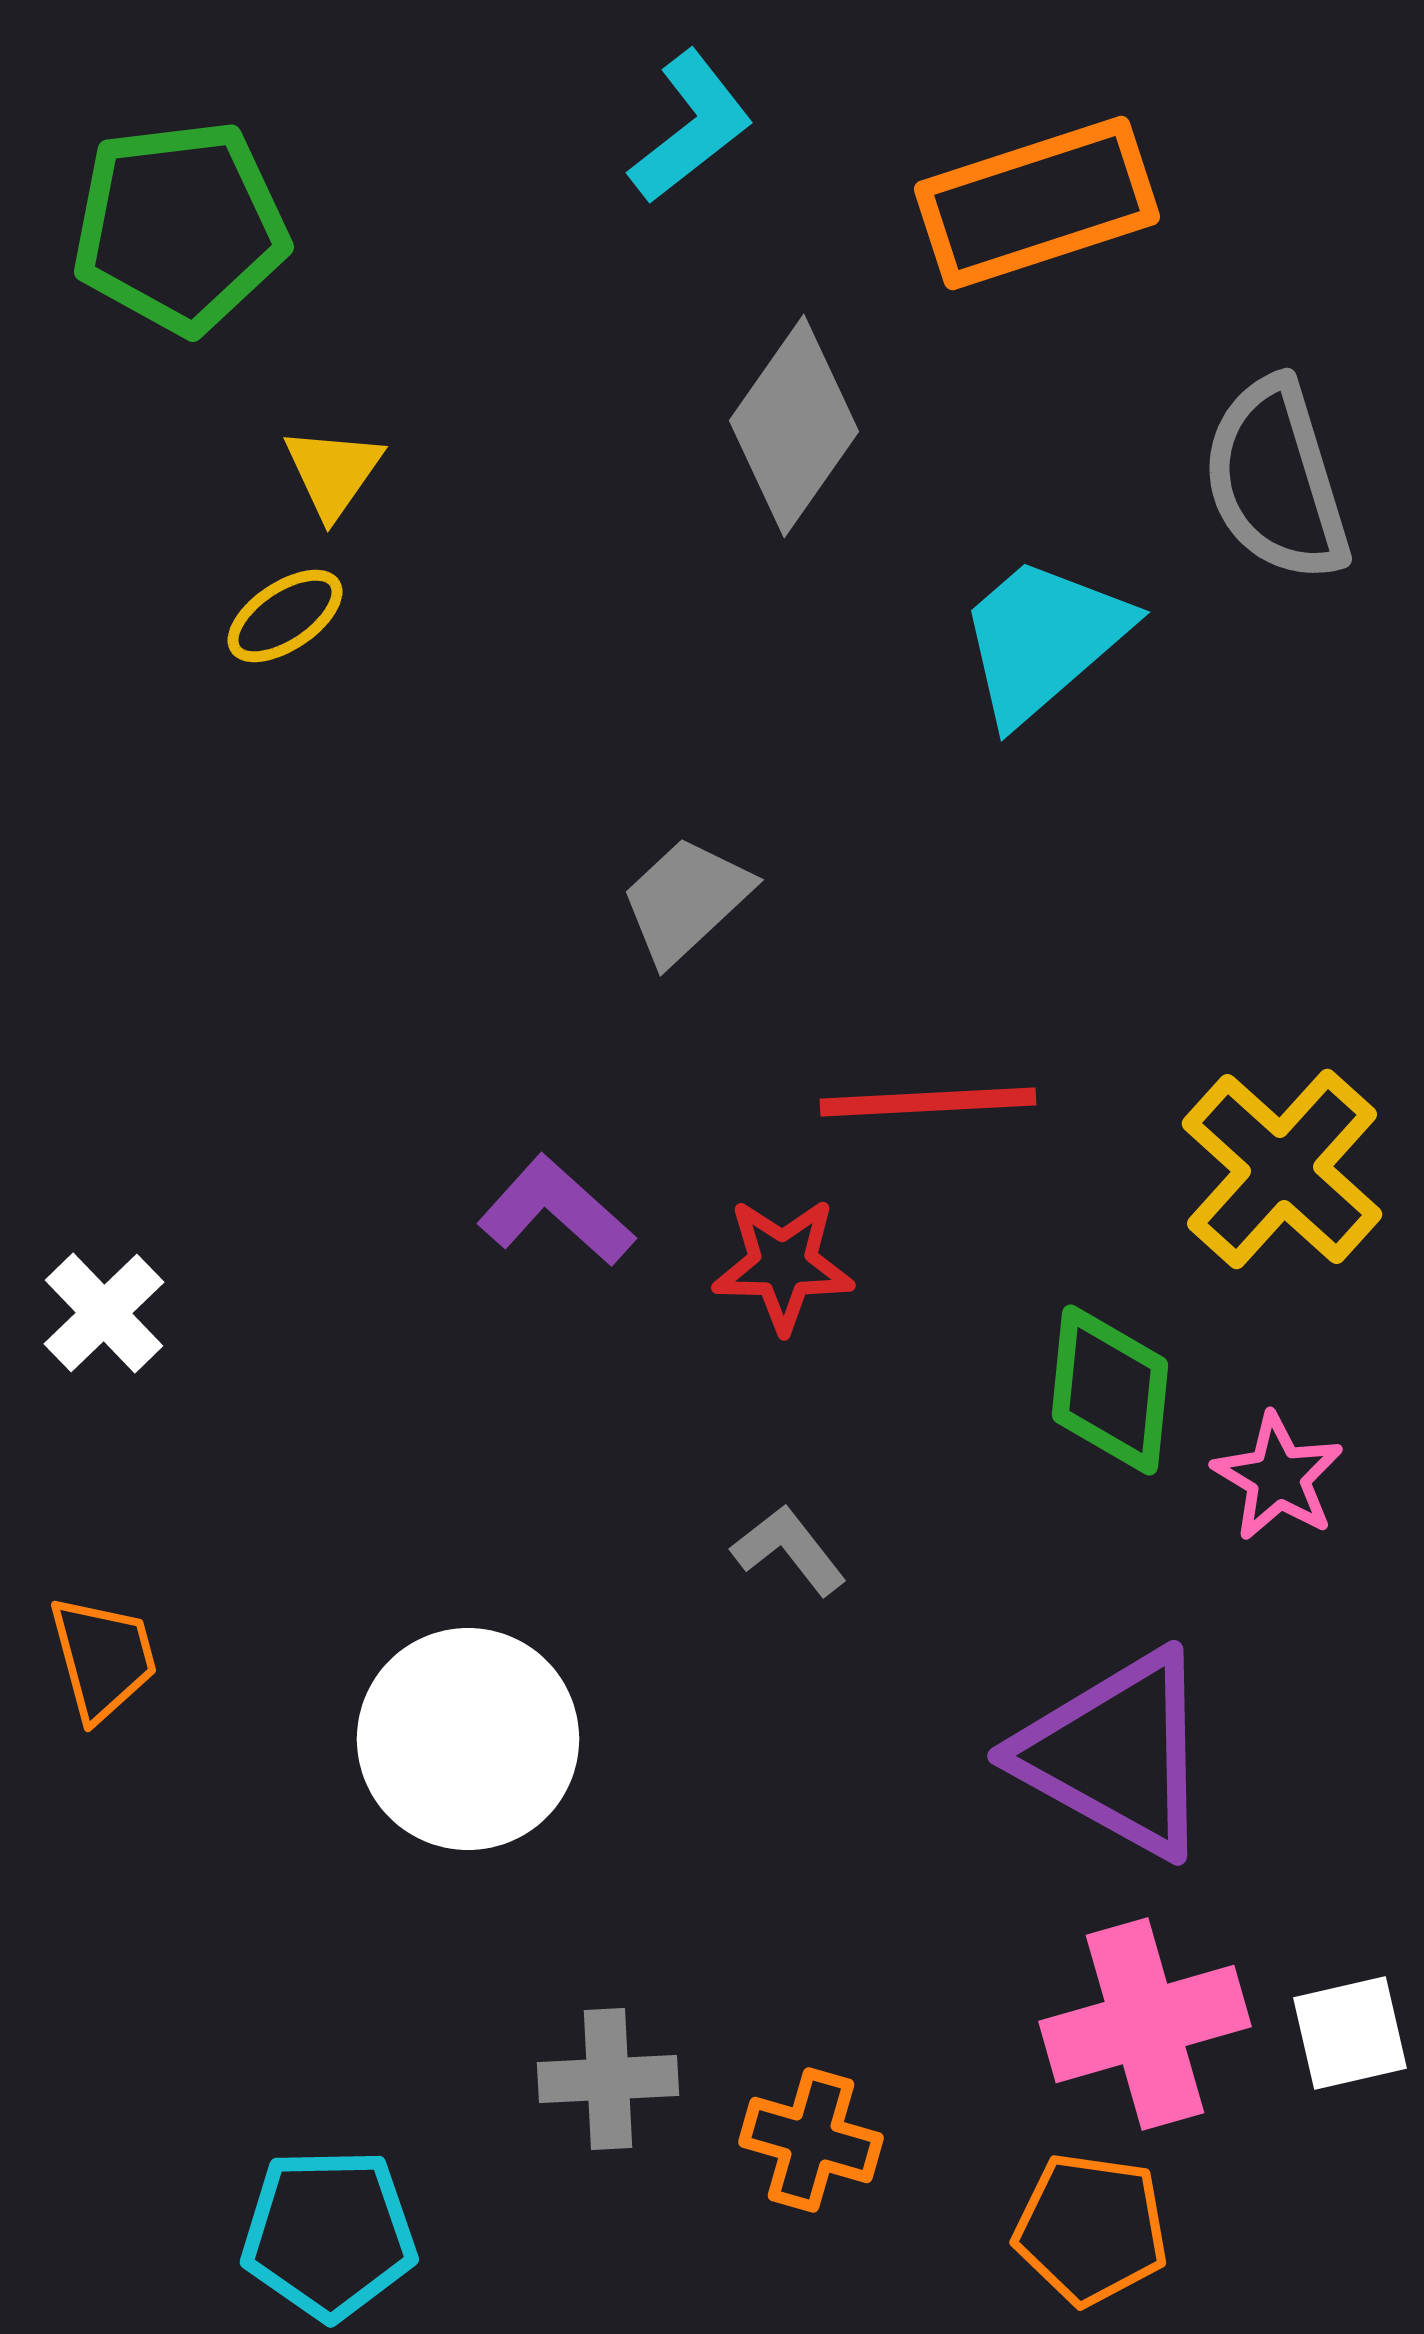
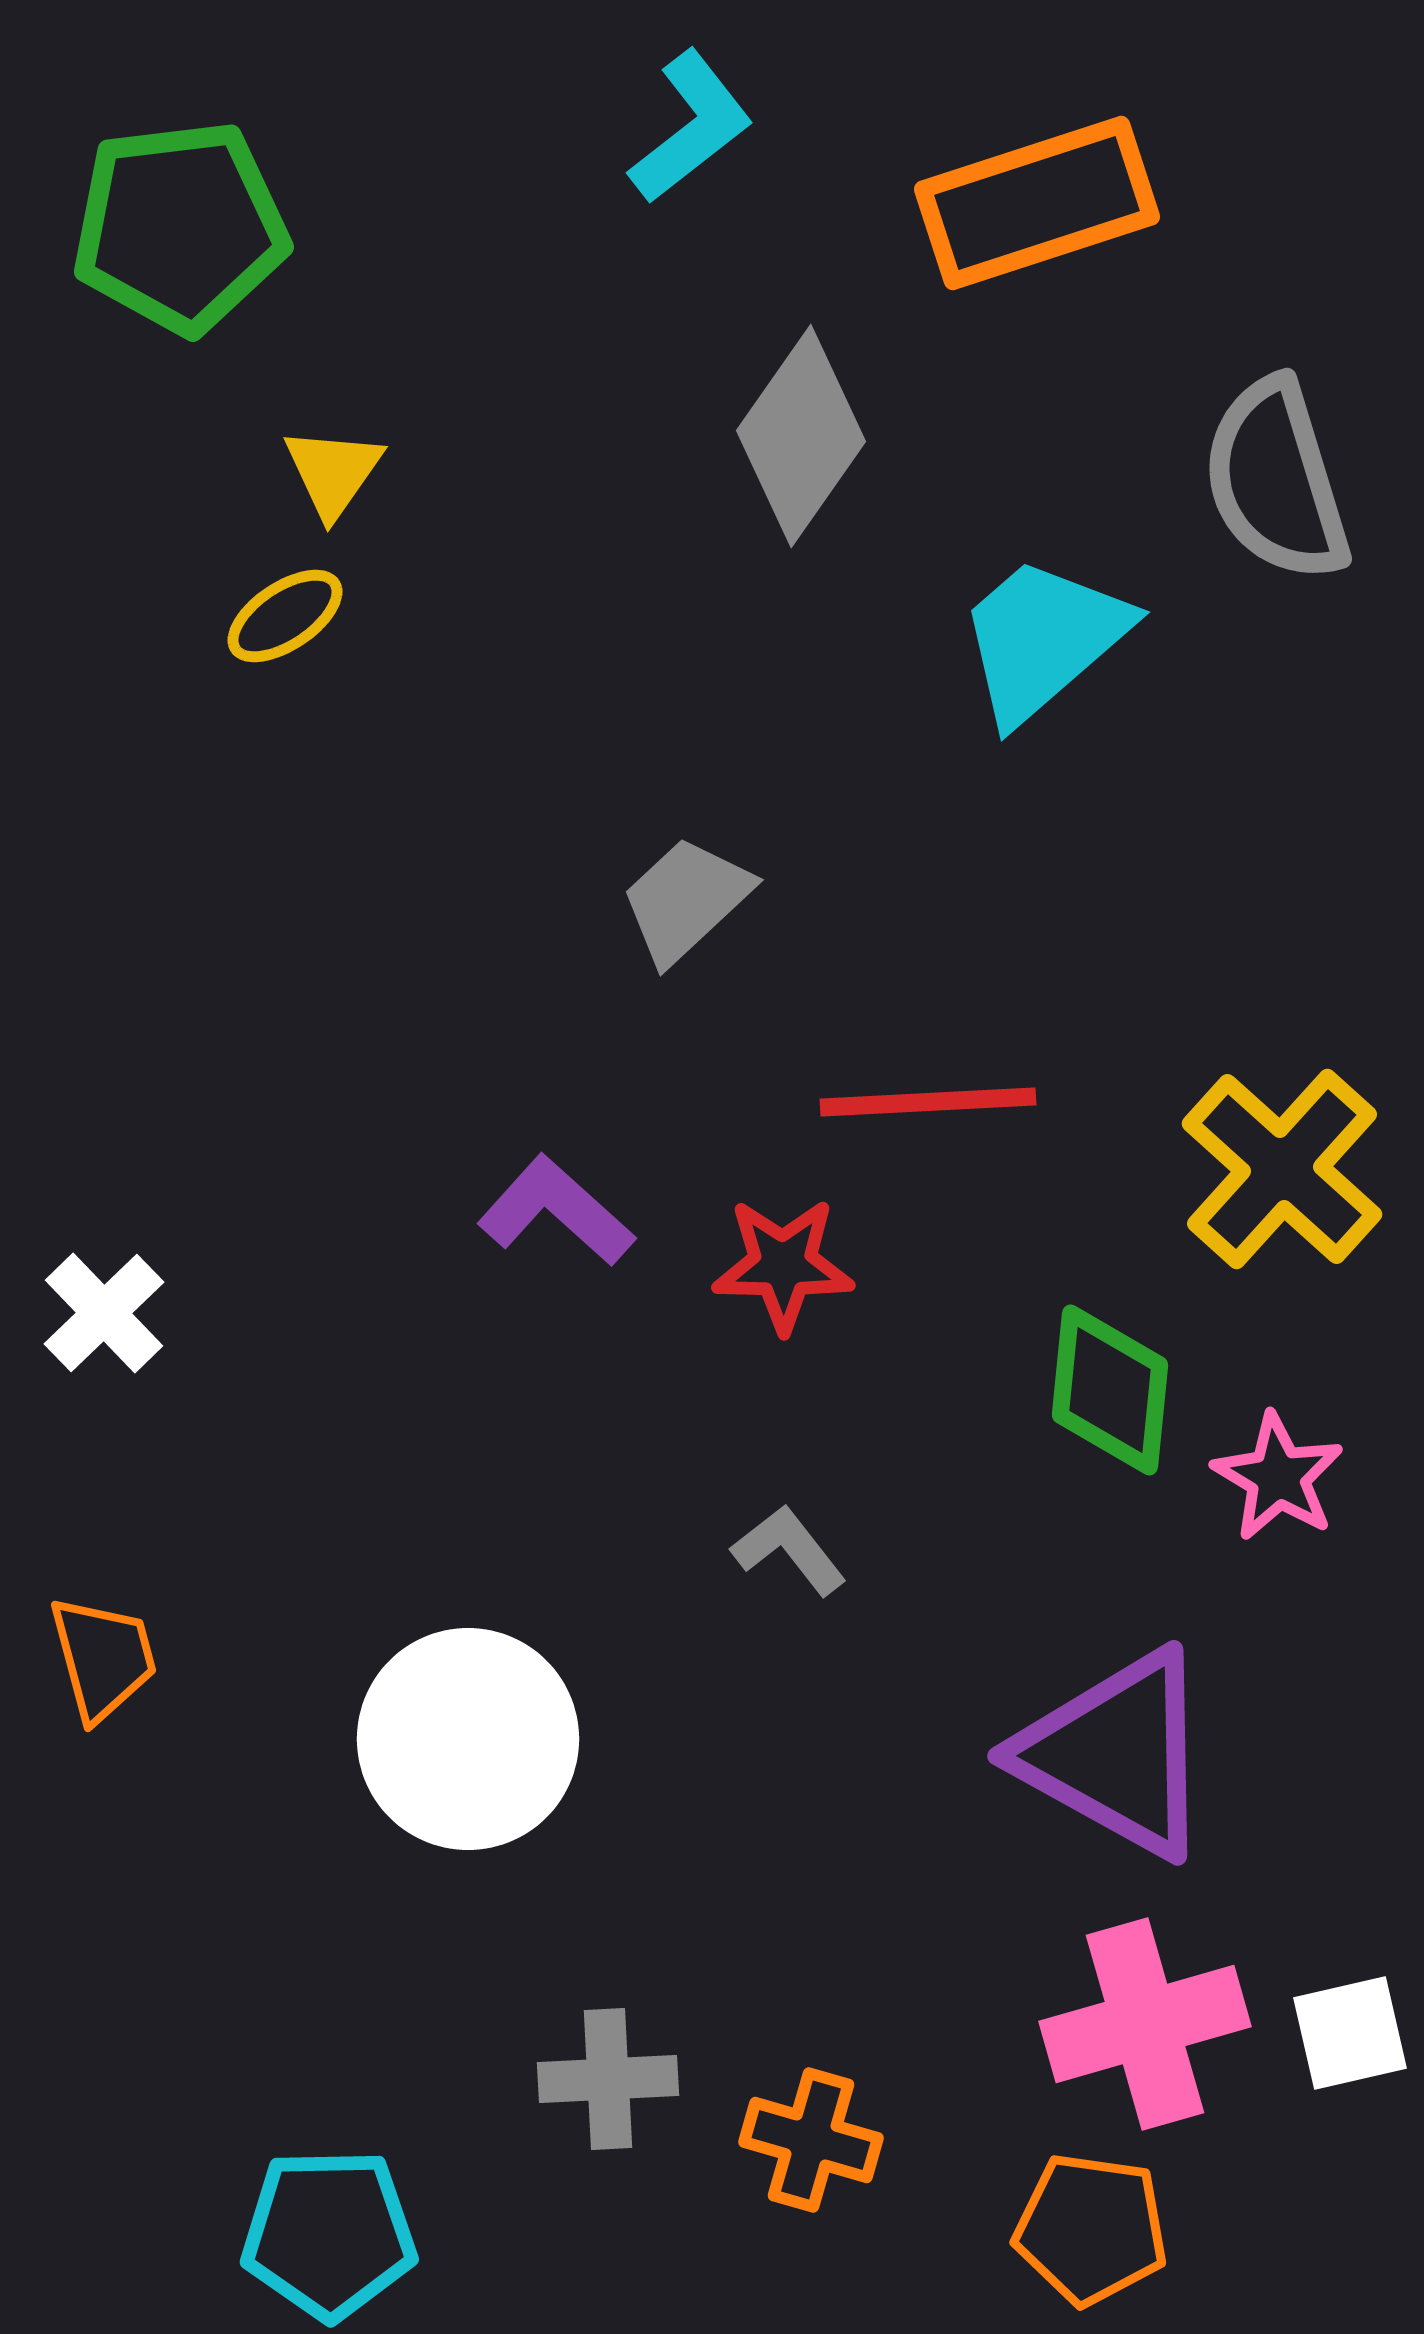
gray diamond: moved 7 px right, 10 px down
